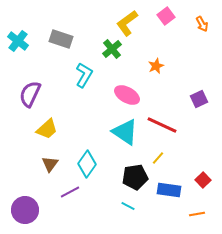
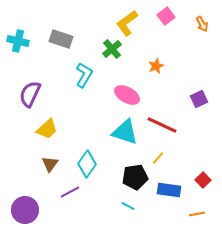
cyan cross: rotated 25 degrees counterclockwise
cyan triangle: rotated 16 degrees counterclockwise
